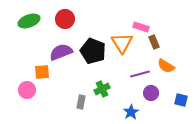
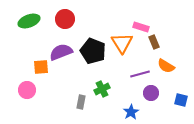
orange square: moved 1 px left, 5 px up
